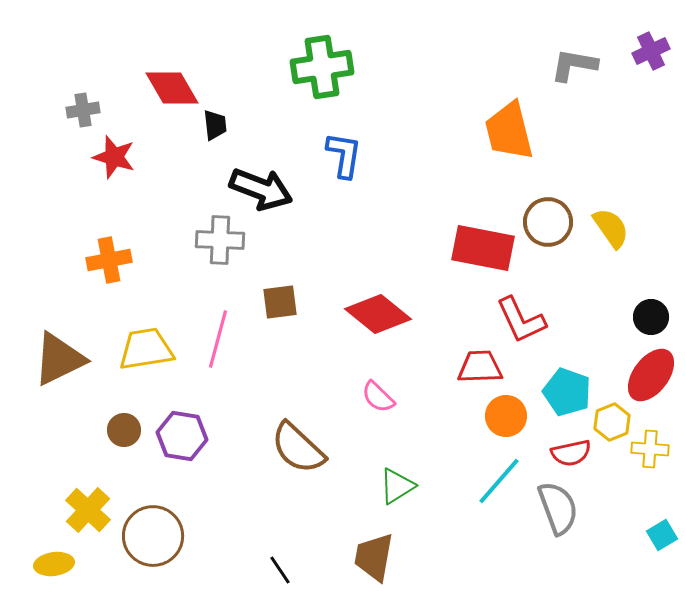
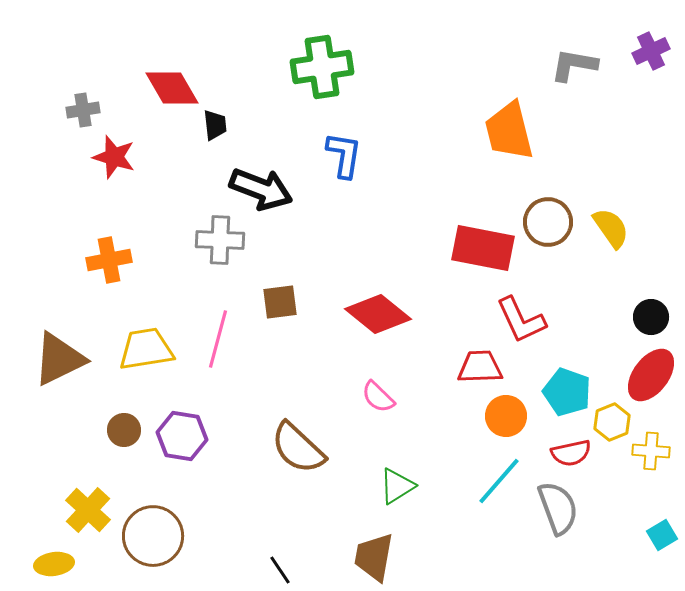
yellow cross at (650, 449): moved 1 px right, 2 px down
